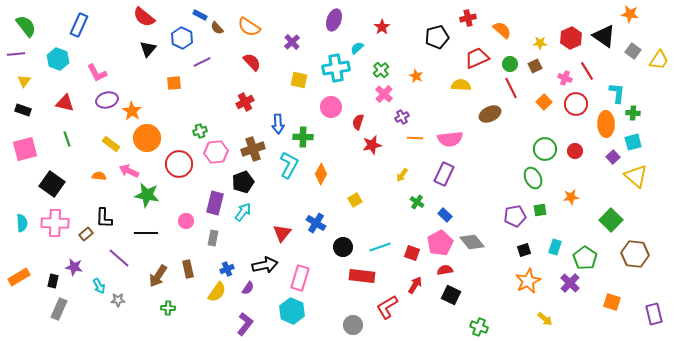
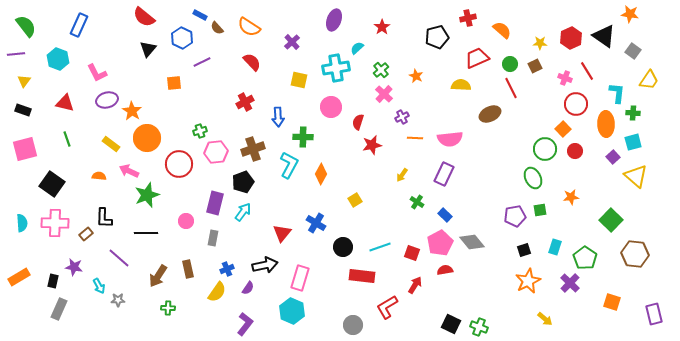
yellow trapezoid at (659, 60): moved 10 px left, 20 px down
orange square at (544, 102): moved 19 px right, 27 px down
blue arrow at (278, 124): moved 7 px up
green star at (147, 195): rotated 30 degrees counterclockwise
black square at (451, 295): moved 29 px down
